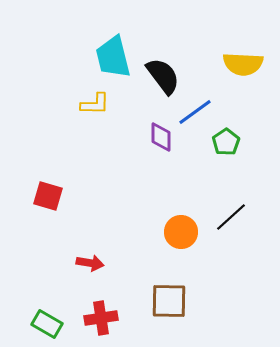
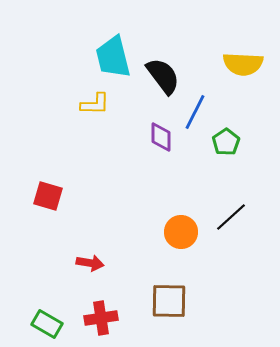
blue line: rotated 27 degrees counterclockwise
